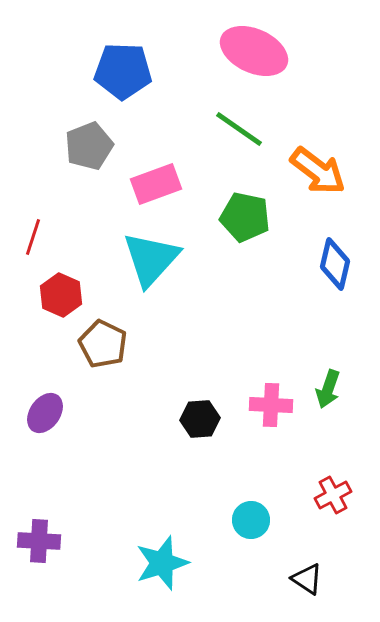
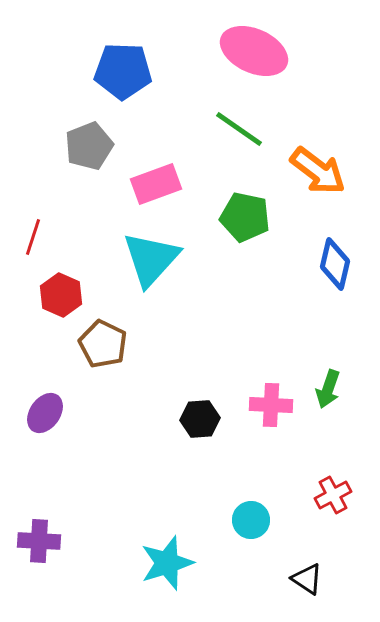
cyan star: moved 5 px right
